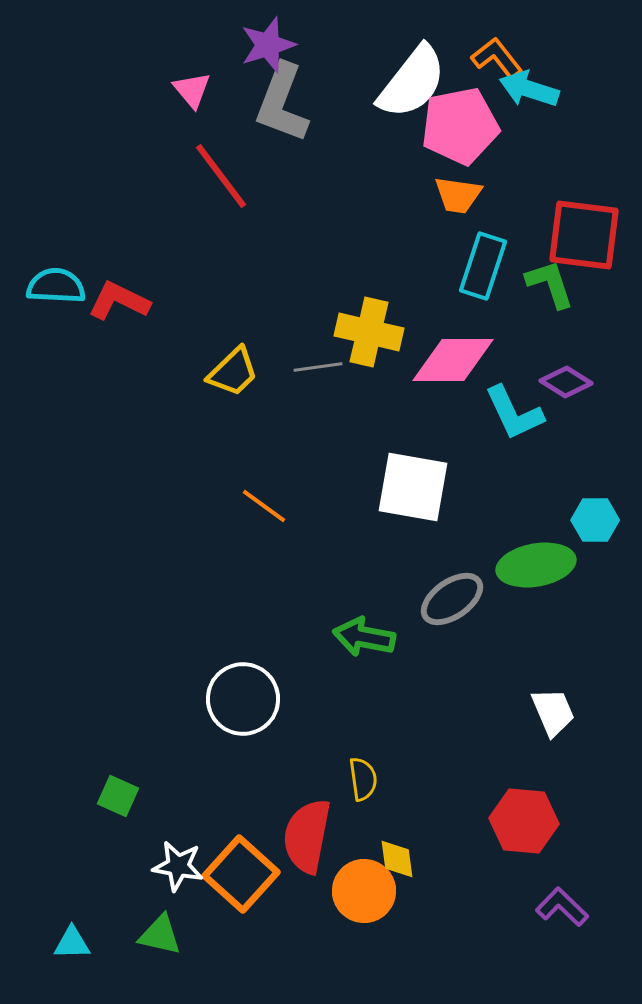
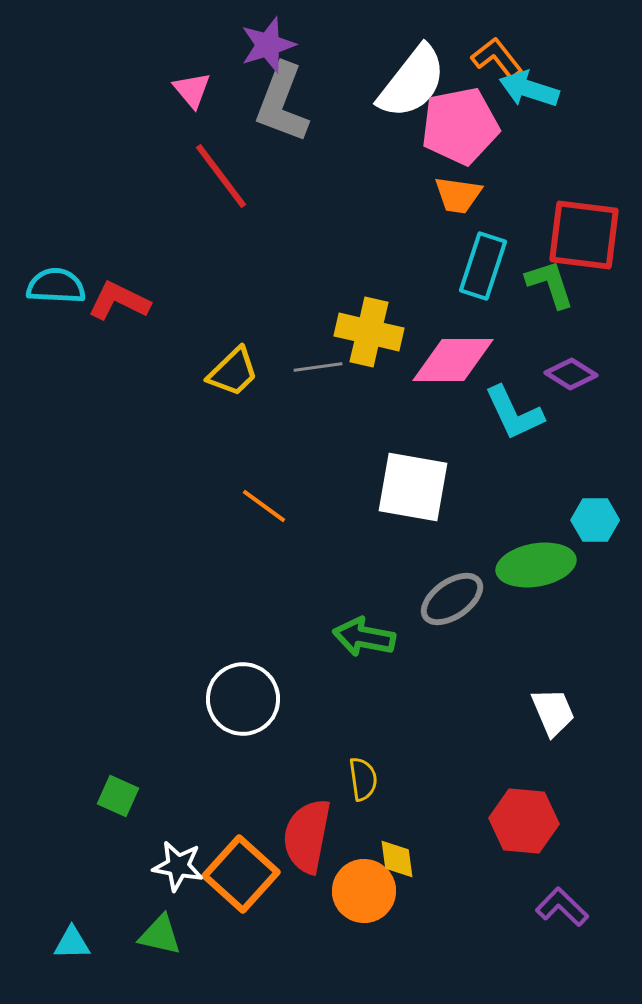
purple diamond: moved 5 px right, 8 px up
